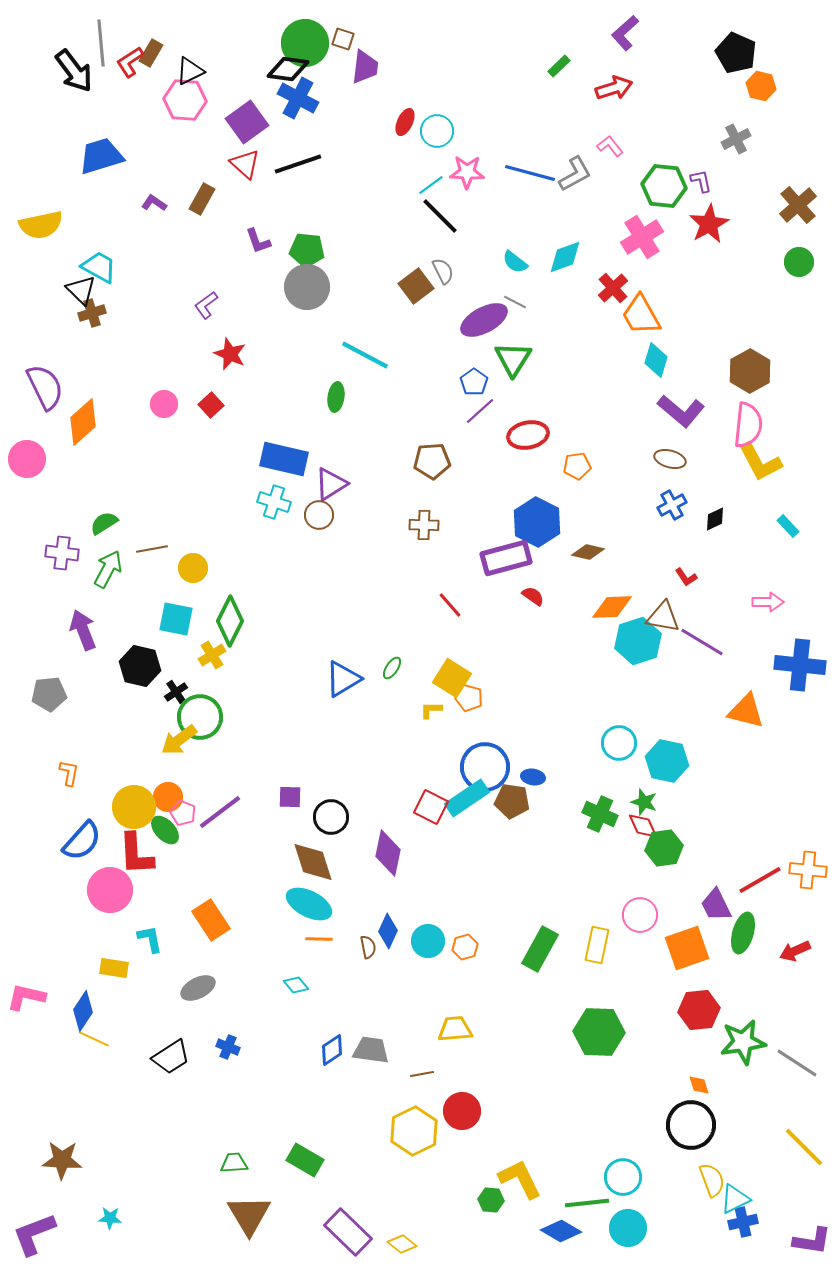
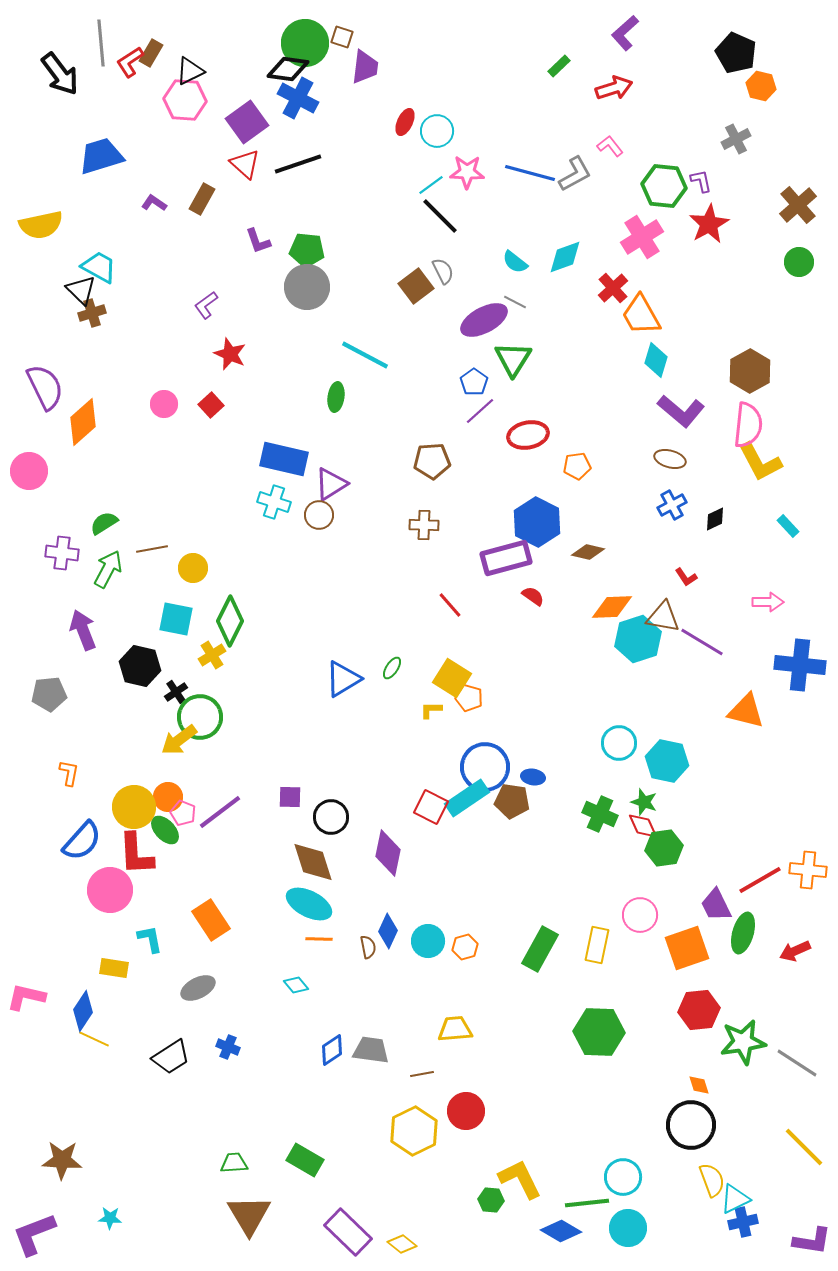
brown square at (343, 39): moved 1 px left, 2 px up
black arrow at (74, 71): moved 14 px left, 3 px down
pink circle at (27, 459): moved 2 px right, 12 px down
cyan hexagon at (638, 641): moved 2 px up
red circle at (462, 1111): moved 4 px right
